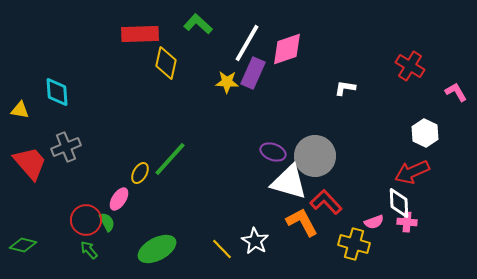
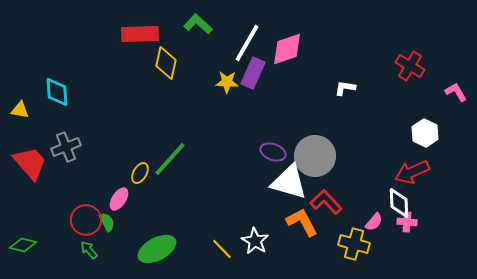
pink semicircle: rotated 30 degrees counterclockwise
